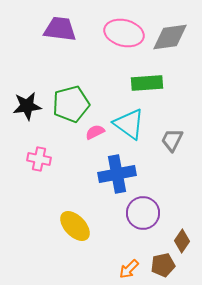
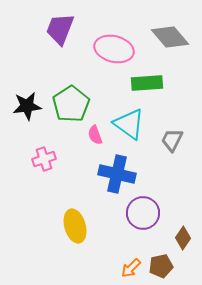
purple trapezoid: rotated 76 degrees counterclockwise
pink ellipse: moved 10 px left, 16 px down
gray diamond: rotated 57 degrees clockwise
green pentagon: rotated 18 degrees counterclockwise
pink semicircle: moved 3 px down; rotated 84 degrees counterclockwise
pink cross: moved 5 px right; rotated 30 degrees counterclockwise
blue cross: rotated 24 degrees clockwise
yellow ellipse: rotated 28 degrees clockwise
brown diamond: moved 1 px right, 3 px up
brown pentagon: moved 2 px left, 1 px down
orange arrow: moved 2 px right, 1 px up
